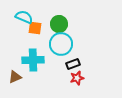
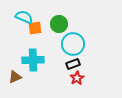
orange square: rotated 16 degrees counterclockwise
cyan circle: moved 12 px right
red star: rotated 16 degrees counterclockwise
